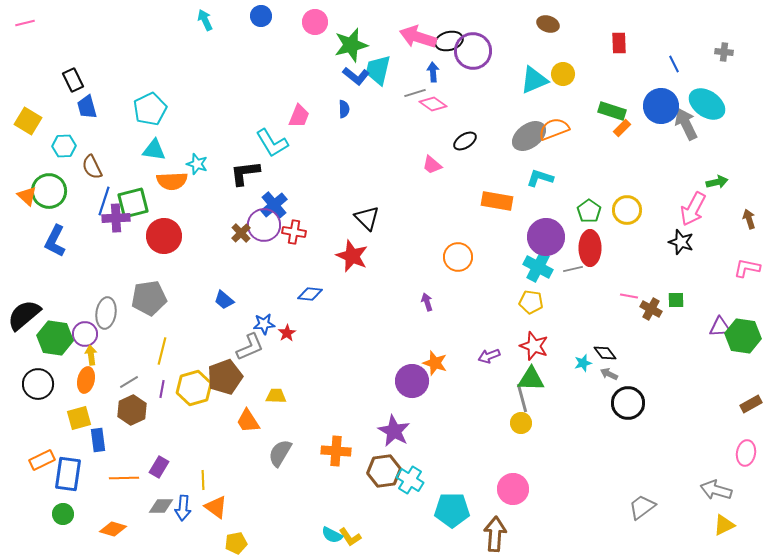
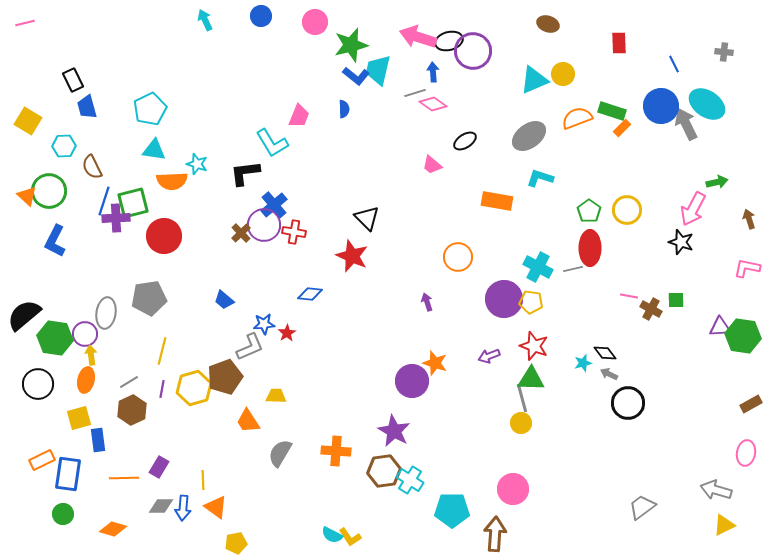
orange semicircle at (554, 129): moved 23 px right, 11 px up
purple circle at (546, 237): moved 42 px left, 62 px down
